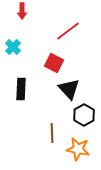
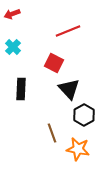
red arrow: moved 10 px left, 3 px down; rotated 70 degrees clockwise
red line: rotated 15 degrees clockwise
brown line: rotated 18 degrees counterclockwise
